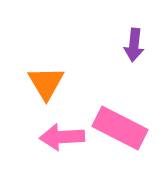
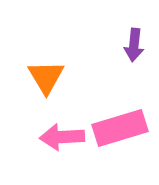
orange triangle: moved 6 px up
pink rectangle: rotated 44 degrees counterclockwise
